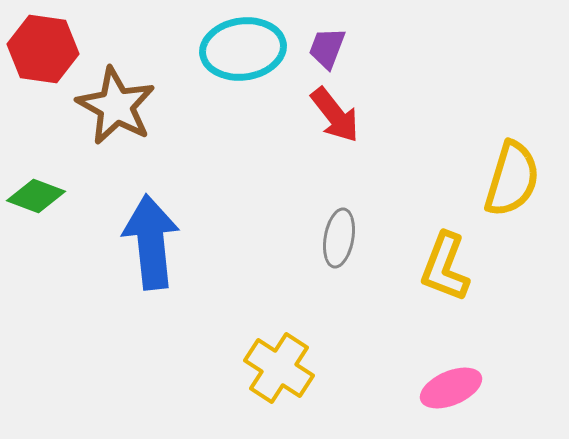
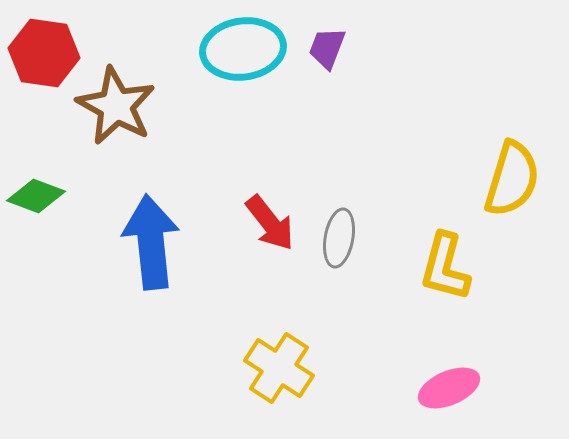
red hexagon: moved 1 px right, 4 px down
red arrow: moved 65 px left, 108 px down
yellow L-shape: rotated 6 degrees counterclockwise
pink ellipse: moved 2 px left
